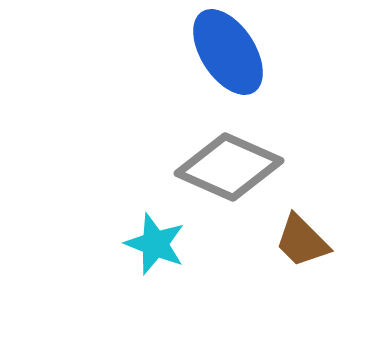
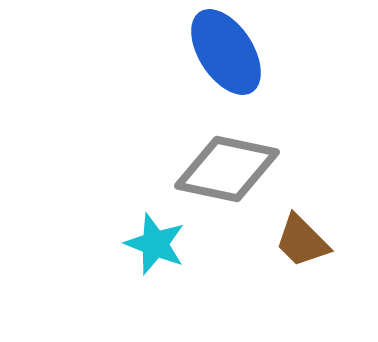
blue ellipse: moved 2 px left
gray diamond: moved 2 px left, 2 px down; rotated 12 degrees counterclockwise
